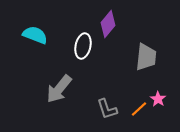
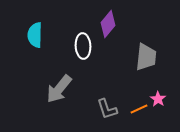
cyan semicircle: rotated 110 degrees counterclockwise
white ellipse: rotated 15 degrees counterclockwise
orange line: rotated 18 degrees clockwise
